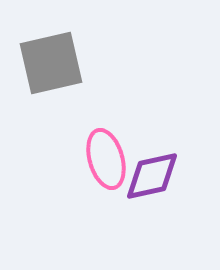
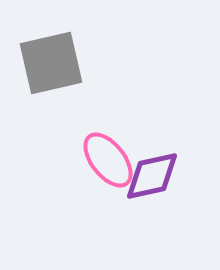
pink ellipse: moved 2 px right, 1 px down; rotated 22 degrees counterclockwise
